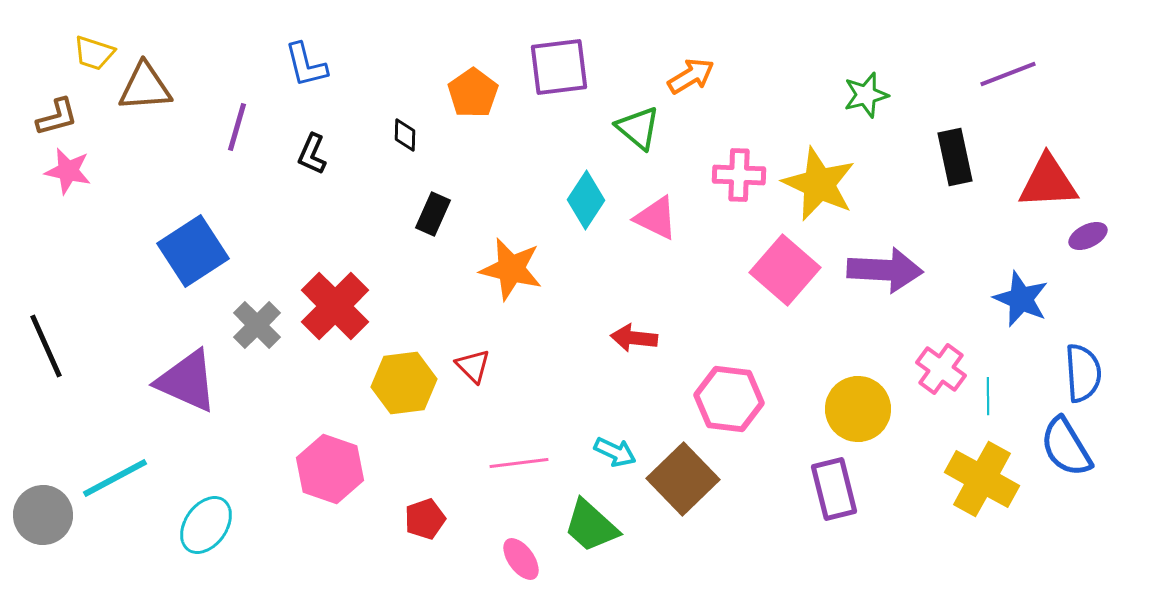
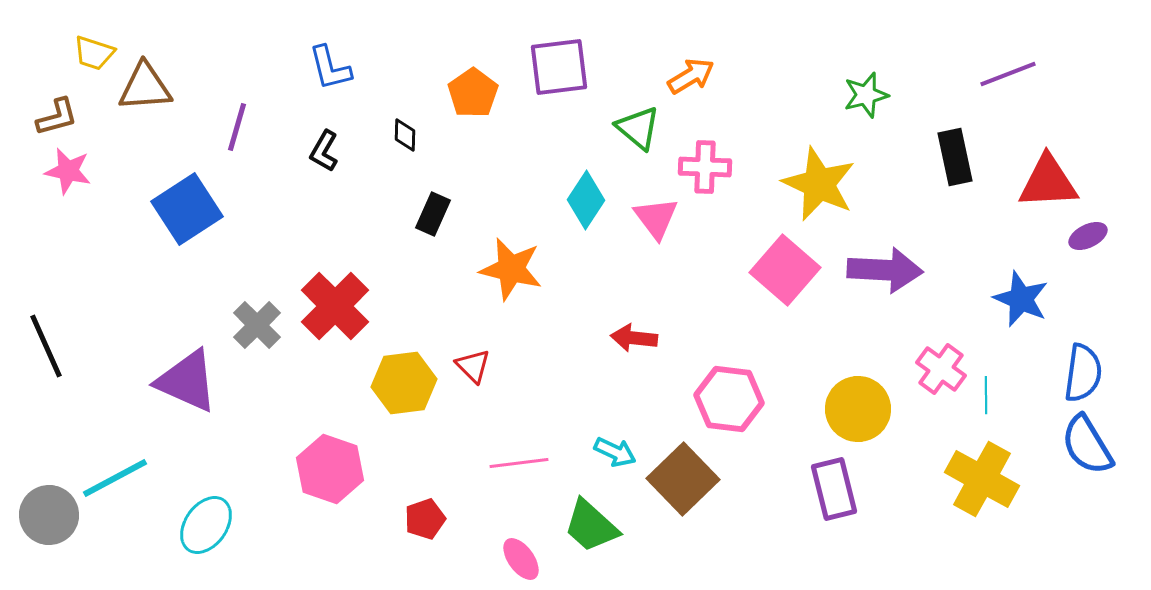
blue L-shape at (306, 65): moved 24 px right, 3 px down
black L-shape at (312, 154): moved 12 px right, 3 px up; rotated 6 degrees clockwise
pink cross at (739, 175): moved 34 px left, 8 px up
pink triangle at (656, 218): rotated 27 degrees clockwise
blue square at (193, 251): moved 6 px left, 42 px up
blue semicircle at (1083, 373): rotated 12 degrees clockwise
cyan line at (988, 396): moved 2 px left, 1 px up
blue semicircle at (1066, 447): moved 21 px right, 2 px up
gray circle at (43, 515): moved 6 px right
